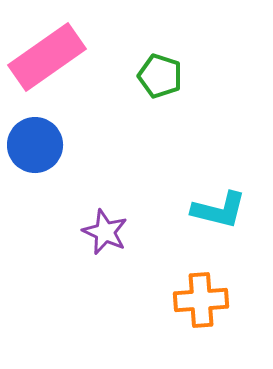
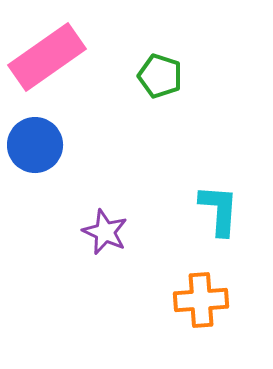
cyan L-shape: rotated 100 degrees counterclockwise
